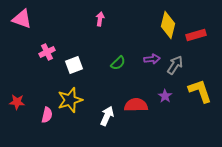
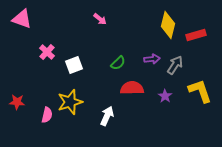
pink arrow: rotated 120 degrees clockwise
pink cross: rotated 21 degrees counterclockwise
yellow star: moved 2 px down
red semicircle: moved 4 px left, 17 px up
